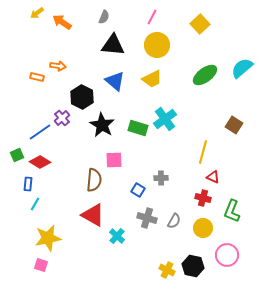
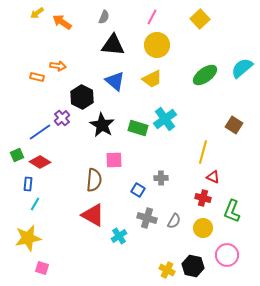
yellow square at (200, 24): moved 5 px up
cyan cross at (117, 236): moved 2 px right; rotated 14 degrees clockwise
yellow star at (48, 238): moved 20 px left
pink square at (41, 265): moved 1 px right, 3 px down
